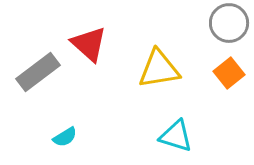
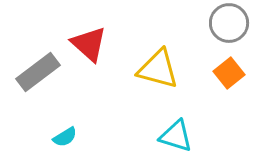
yellow triangle: moved 1 px left; rotated 24 degrees clockwise
